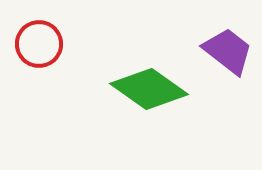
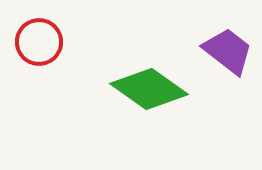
red circle: moved 2 px up
